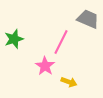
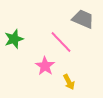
gray trapezoid: moved 5 px left
pink line: rotated 70 degrees counterclockwise
yellow arrow: rotated 42 degrees clockwise
